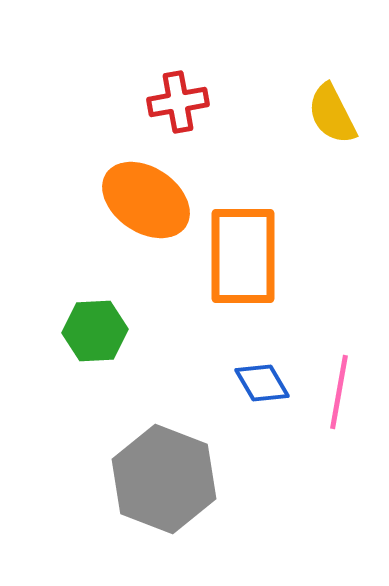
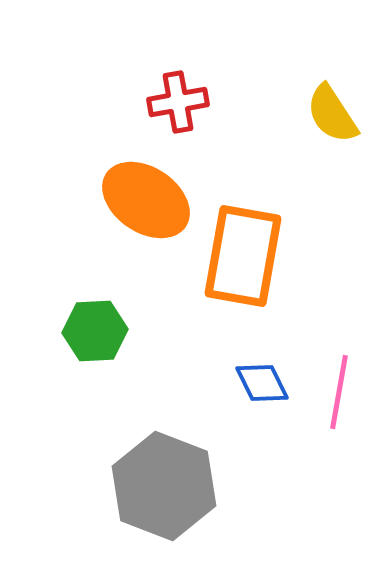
yellow semicircle: rotated 6 degrees counterclockwise
orange rectangle: rotated 10 degrees clockwise
blue diamond: rotated 4 degrees clockwise
gray hexagon: moved 7 px down
